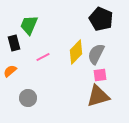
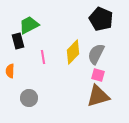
green trapezoid: rotated 40 degrees clockwise
black rectangle: moved 4 px right, 2 px up
yellow diamond: moved 3 px left
pink line: rotated 72 degrees counterclockwise
orange semicircle: rotated 48 degrees counterclockwise
pink square: moved 2 px left; rotated 24 degrees clockwise
gray circle: moved 1 px right
